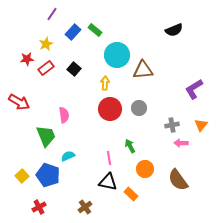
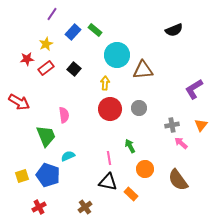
pink arrow: rotated 40 degrees clockwise
yellow square: rotated 24 degrees clockwise
